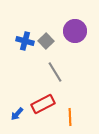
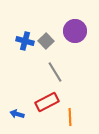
red rectangle: moved 4 px right, 2 px up
blue arrow: rotated 64 degrees clockwise
